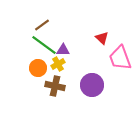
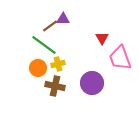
brown line: moved 8 px right, 1 px down
red triangle: rotated 16 degrees clockwise
purple triangle: moved 31 px up
yellow cross: rotated 16 degrees clockwise
purple circle: moved 2 px up
